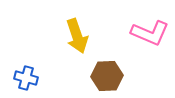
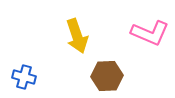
blue cross: moved 2 px left, 1 px up
